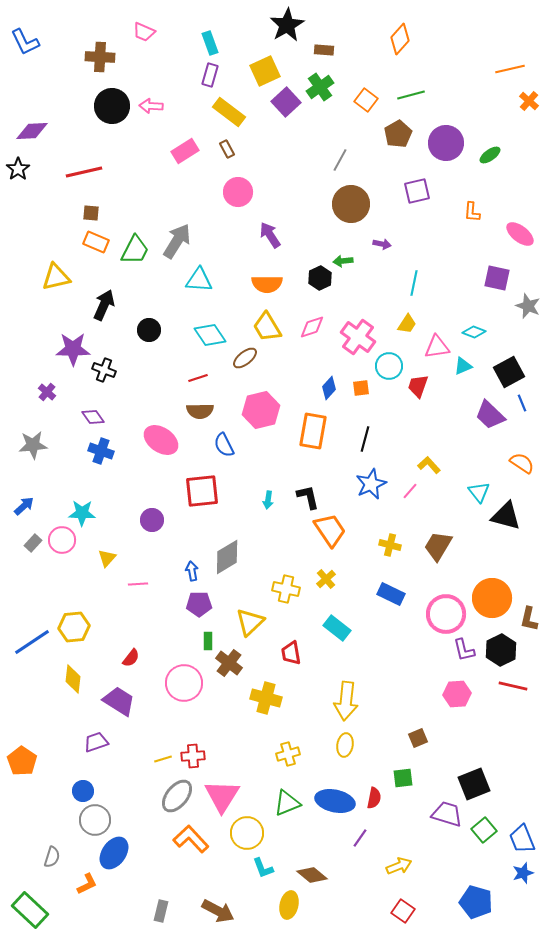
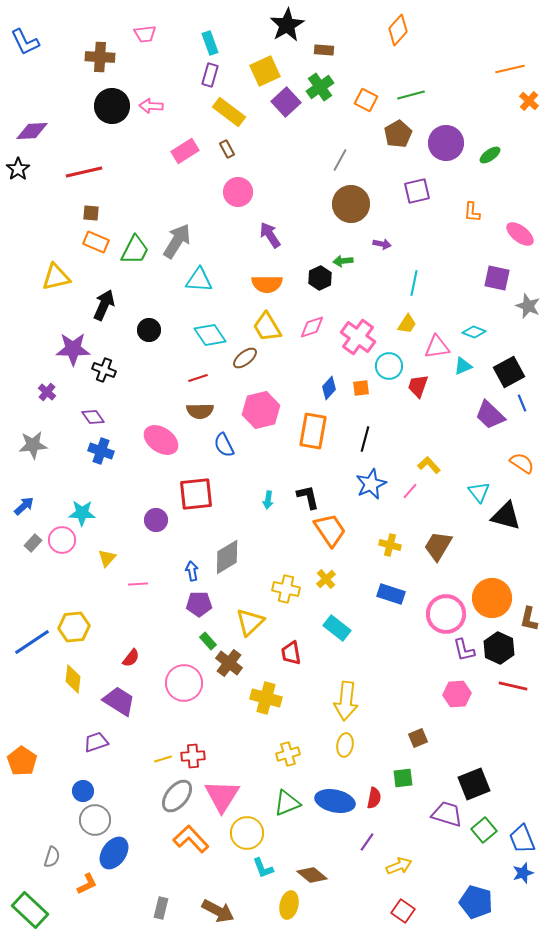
pink trapezoid at (144, 32): moved 1 px right, 2 px down; rotated 30 degrees counterclockwise
orange diamond at (400, 39): moved 2 px left, 9 px up
orange square at (366, 100): rotated 10 degrees counterclockwise
red square at (202, 491): moved 6 px left, 3 px down
purple circle at (152, 520): moved 4 px right
blue rectangle at (391, 594): rotated 8 degrees counterclockwise
green rectangle at (208, 641): rotated 42 degrees counterclockwise
black hexagon at (501, 650): moved 2 px left, 2 px up; rotated 8 degrees counterclockwise
purple line at (360, 838): moved 7 px right, 4 px down
gray rectangle at (161, 911): moved 3 px up
